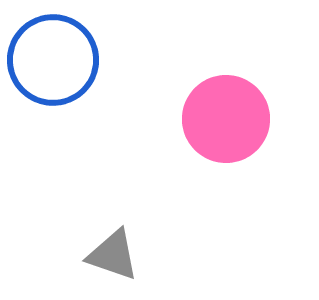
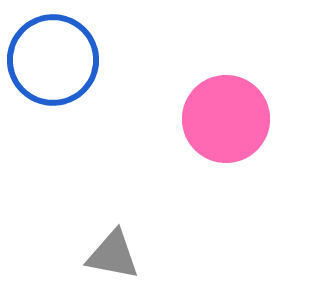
gray triangle: rotated 8 degrees counterclockwise
